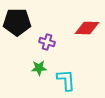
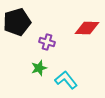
black pentagon: rotated 16 degrees counterclockwise
green star: rotated 14 degrees counterclockwise
cyan L-shape: rotated 35 degrees counterclockwise
